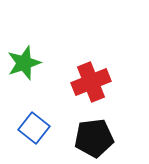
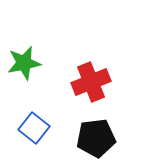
green star: rotated 8 degrees clockwise
black pentagon: moved 2 px right
